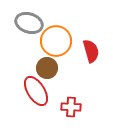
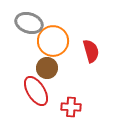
orange circle: moved 3 px left
